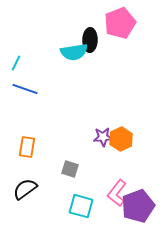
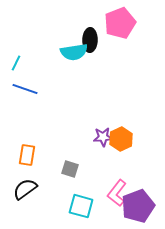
orange rectangle: moved 8 px down
